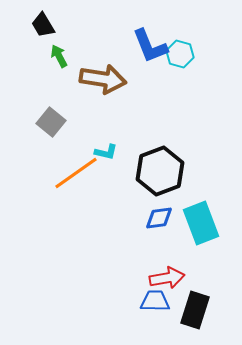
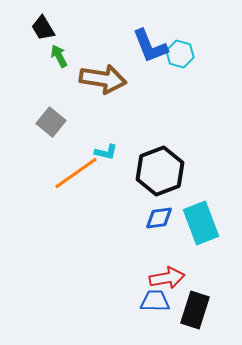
black trapezoid: moved 3 px down
